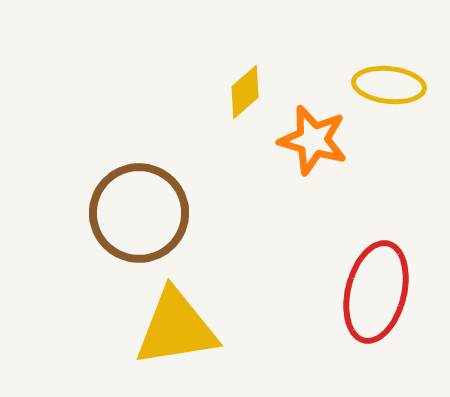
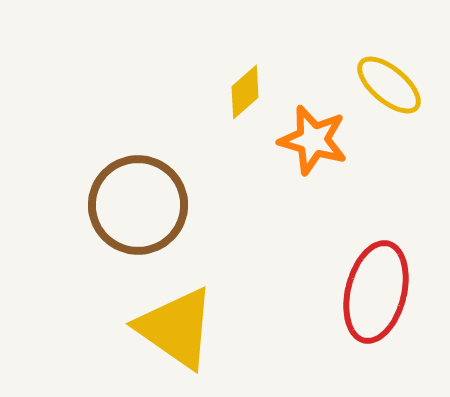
yellow ellipse: rotated 34 degrees clockwise
brown circle: moved 1 px left, 8 px up
yellow triangle: rotated 44 degrees clockwise
